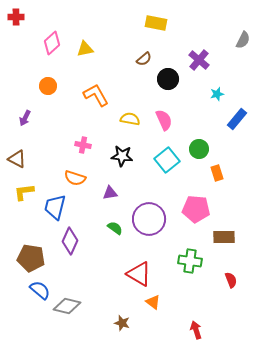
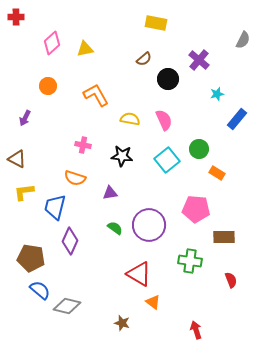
orange rectangle: rotated 42 degrees counterclockwise
purple circle: moved 6 px down
